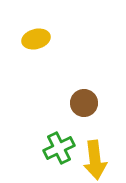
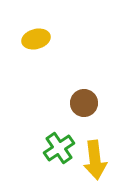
green cross: rotated 8 degrees counterclockwise
